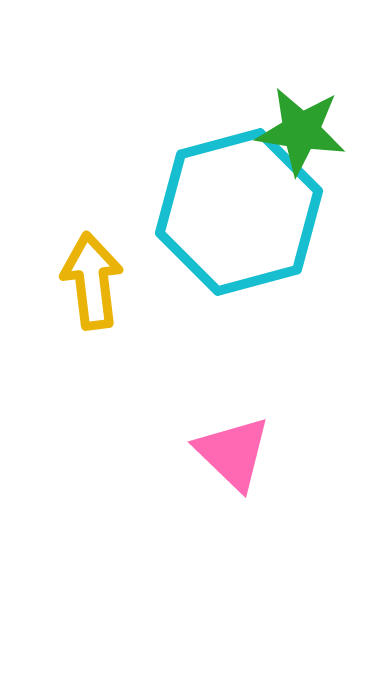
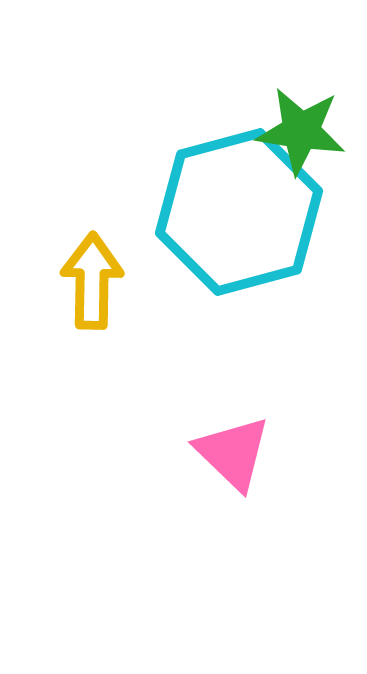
yellow arrow: rotated 8 degrees clockwise
